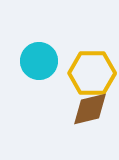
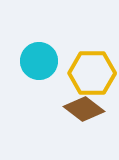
brown diamond: moved 6 px left; rotated 51 degrees clockwise
